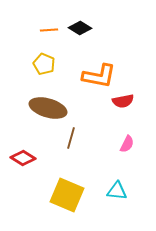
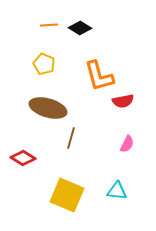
orange line: moved 5 px up
orange L-shape: rotated 64 degrees clockwise
